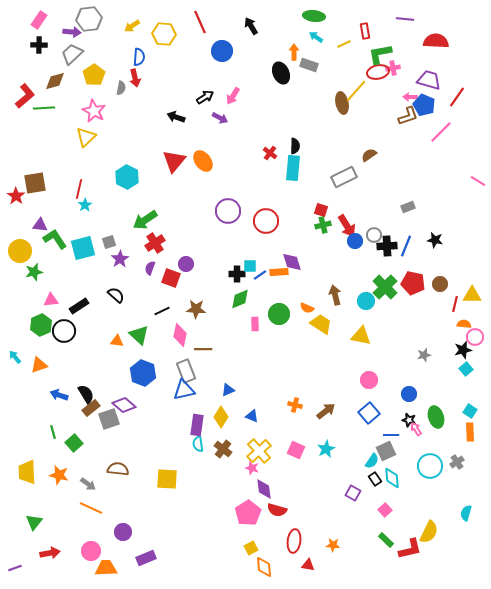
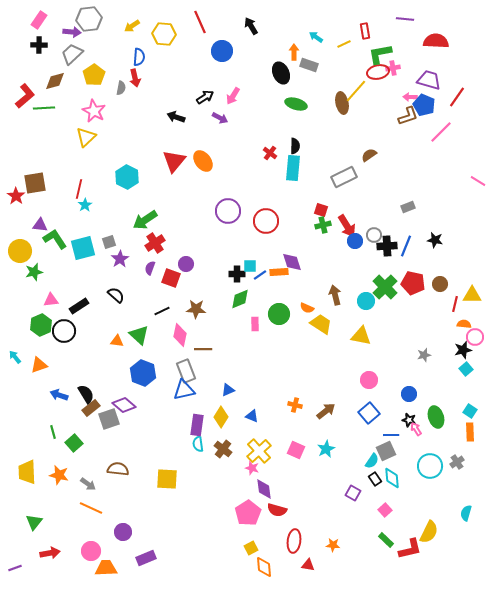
green ellipse at (314, 16): moved 18 px left, 88 px down; rotated 10 degrees clockwise
